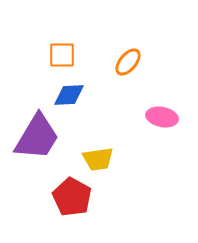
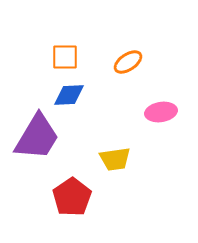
orange square: moved 3 px right, 2 px down
orange ellipse: rotated 16 degrees clockwise
pink ellipse: moved 1 px left, 5 px up; rotated 20 degrees counterclockwise
yellow trapezoid: moved 17 px right
red pentagon: rotated 9 degrees clockwise
